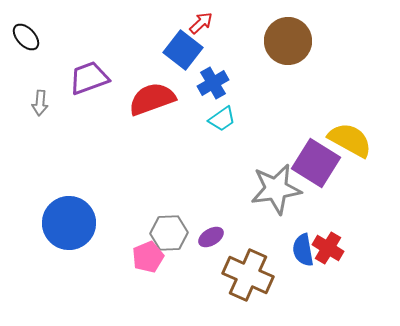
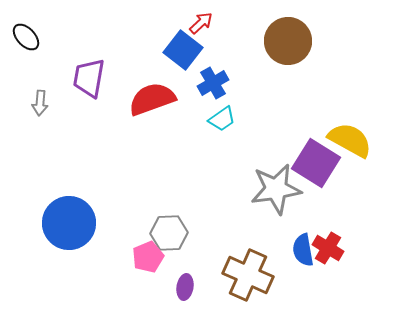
purple trapezoid: rotated 60 degrees counterclockwise
purple ellipse: moved 26 px left, 50 px down; rotated 50 degrees counterclockwise
